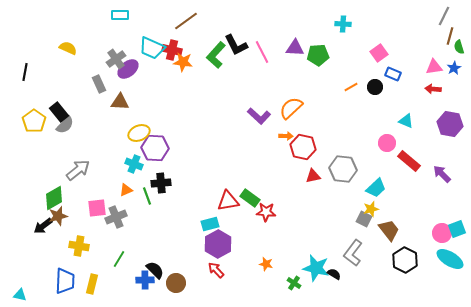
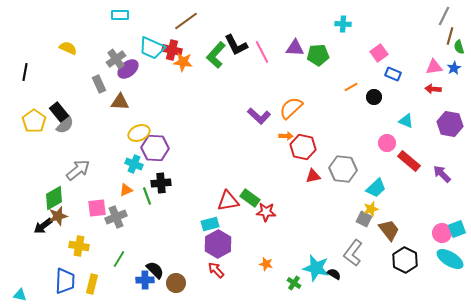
black circle at (375, 87): moved 1 px left, 10 px down
